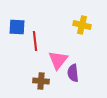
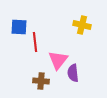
blue square: moved 2 px right
red line: moved 1 px down
